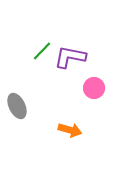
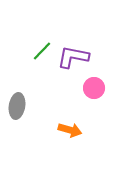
purple L-shape: moved 3 px right
gray ellipse: rotated 35 degrees clockwise
